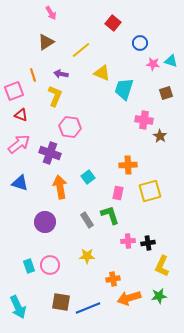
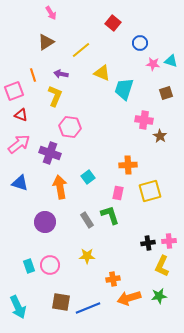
pink cross at (128, 241): moved 41 px right
